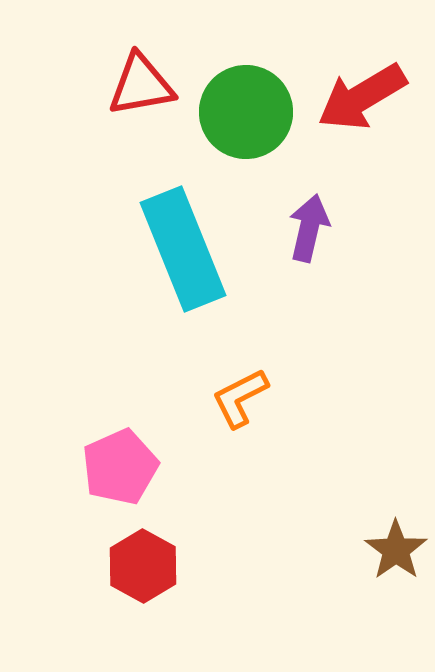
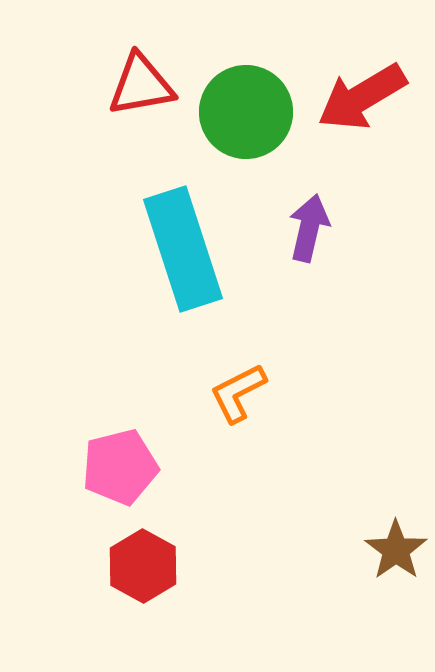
cyan rectangle: rotated 4 degrees clockwise
orange L-shape: moved 2 px left, 5 px up
pink pentagon: rotated 10 degrees clockwise
